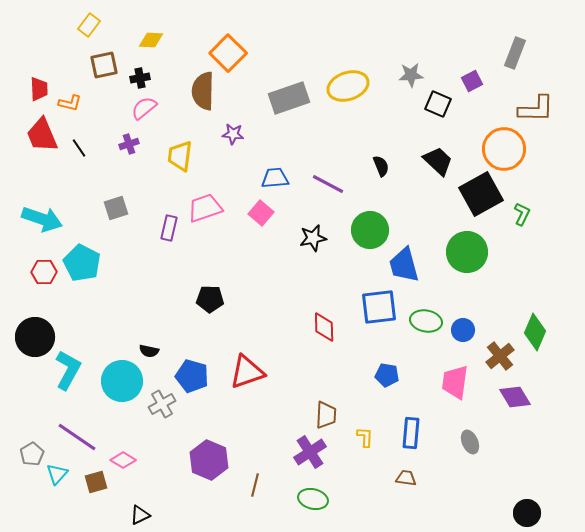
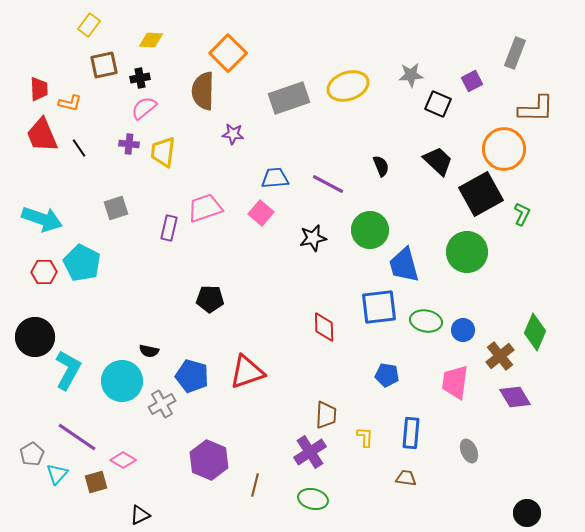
purple cross at (129, 144): rotated 24 degrees clockwise
yellow trapezoid at (180, 156): moved 17 px left, 4 px up
gray ellipse at (470, 442): moved 1 px left, 9 px down
